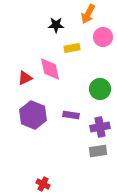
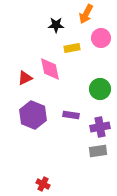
orange arrow: moved 2 px left
pink circle: moved 2 px left, 1 px down
